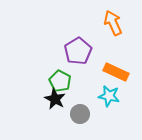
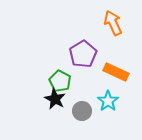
purple pentagon: moved 5 px right, 3 px down
cyan star: moved 1 px left, 5 px down; rotated 25 degrees clockwise
gray circle: moved 2 px right, 3 px up
